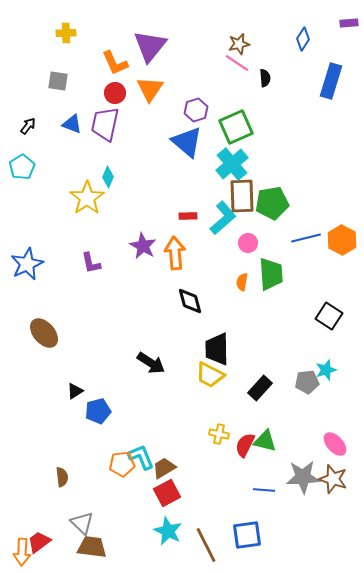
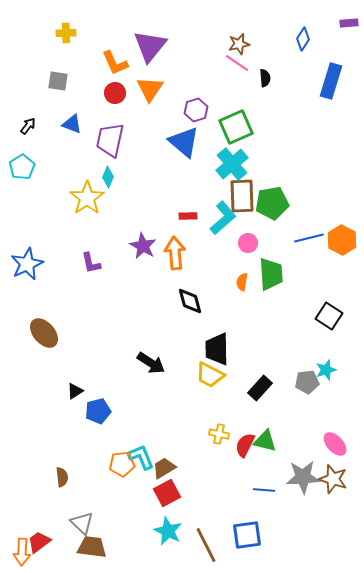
purple trapezoid at (105, 124): moved 5 px right, 16 px down
blue triangle at (187, 142): moved 3 px left
blue line at (306, 238): moved 3 px right
